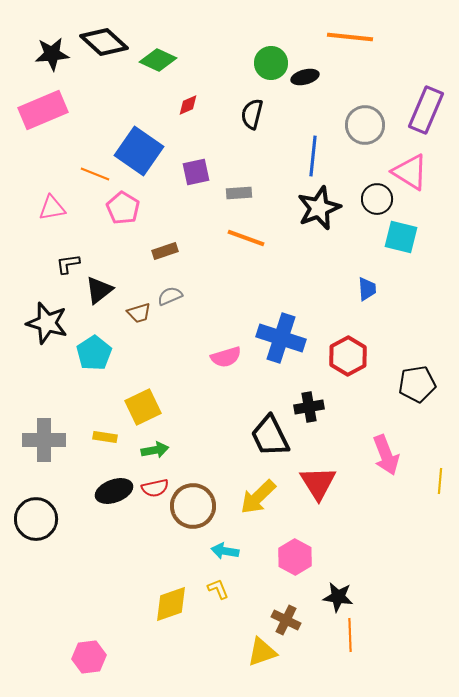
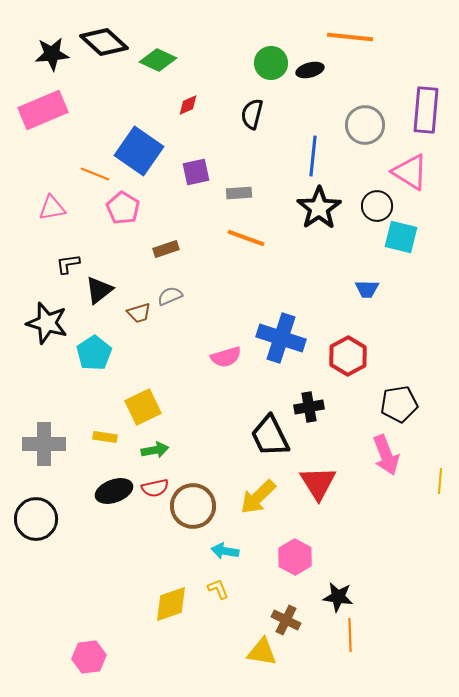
black ellipse at (305, 77): moved 5 px right, 7 px up
purple rectangle at (426, 110): rotated 18 degrees counterclockwise
black circle at (377, 199): moved 7 px down
black star at (319, 208): rotated 12 degrees counterclockwise
brown rectangle at (165, 251): moved 1 px right, 2 px up
blue trapezoid at (367, 289): rotated 95 degrees clockwise
black pentagon at (417, 384): moved 18 px left, 20 px down
gray cross at (44, 440): moved 4 px down
yellow triangle at (262, 652): rotated 28 degrees clockwise
